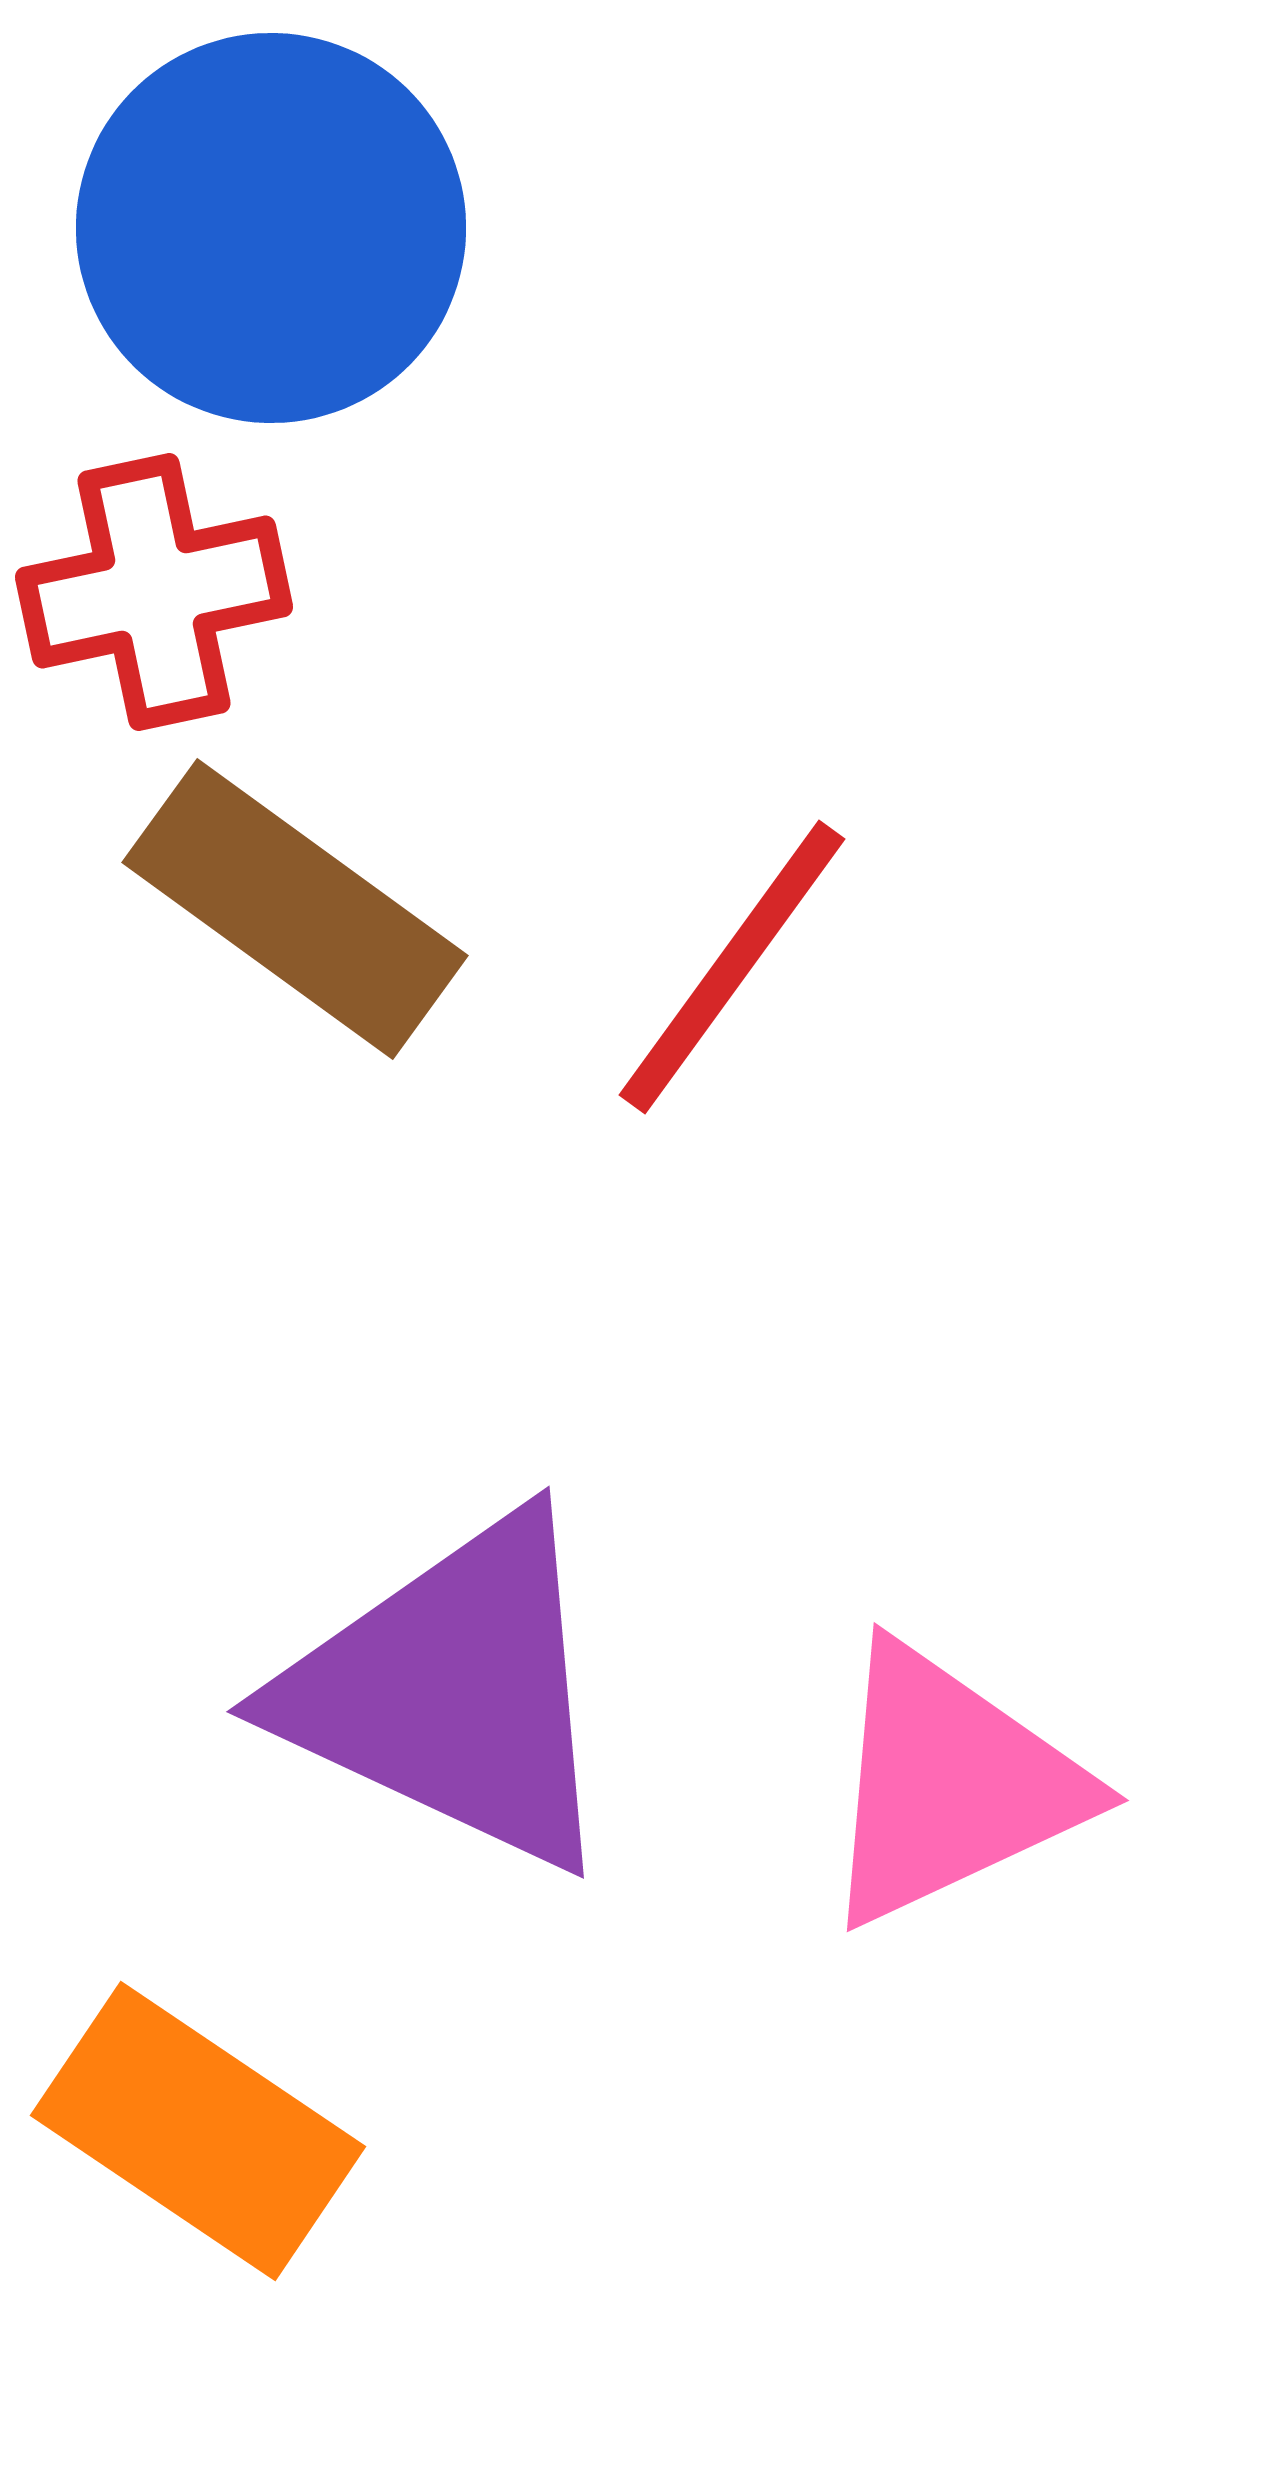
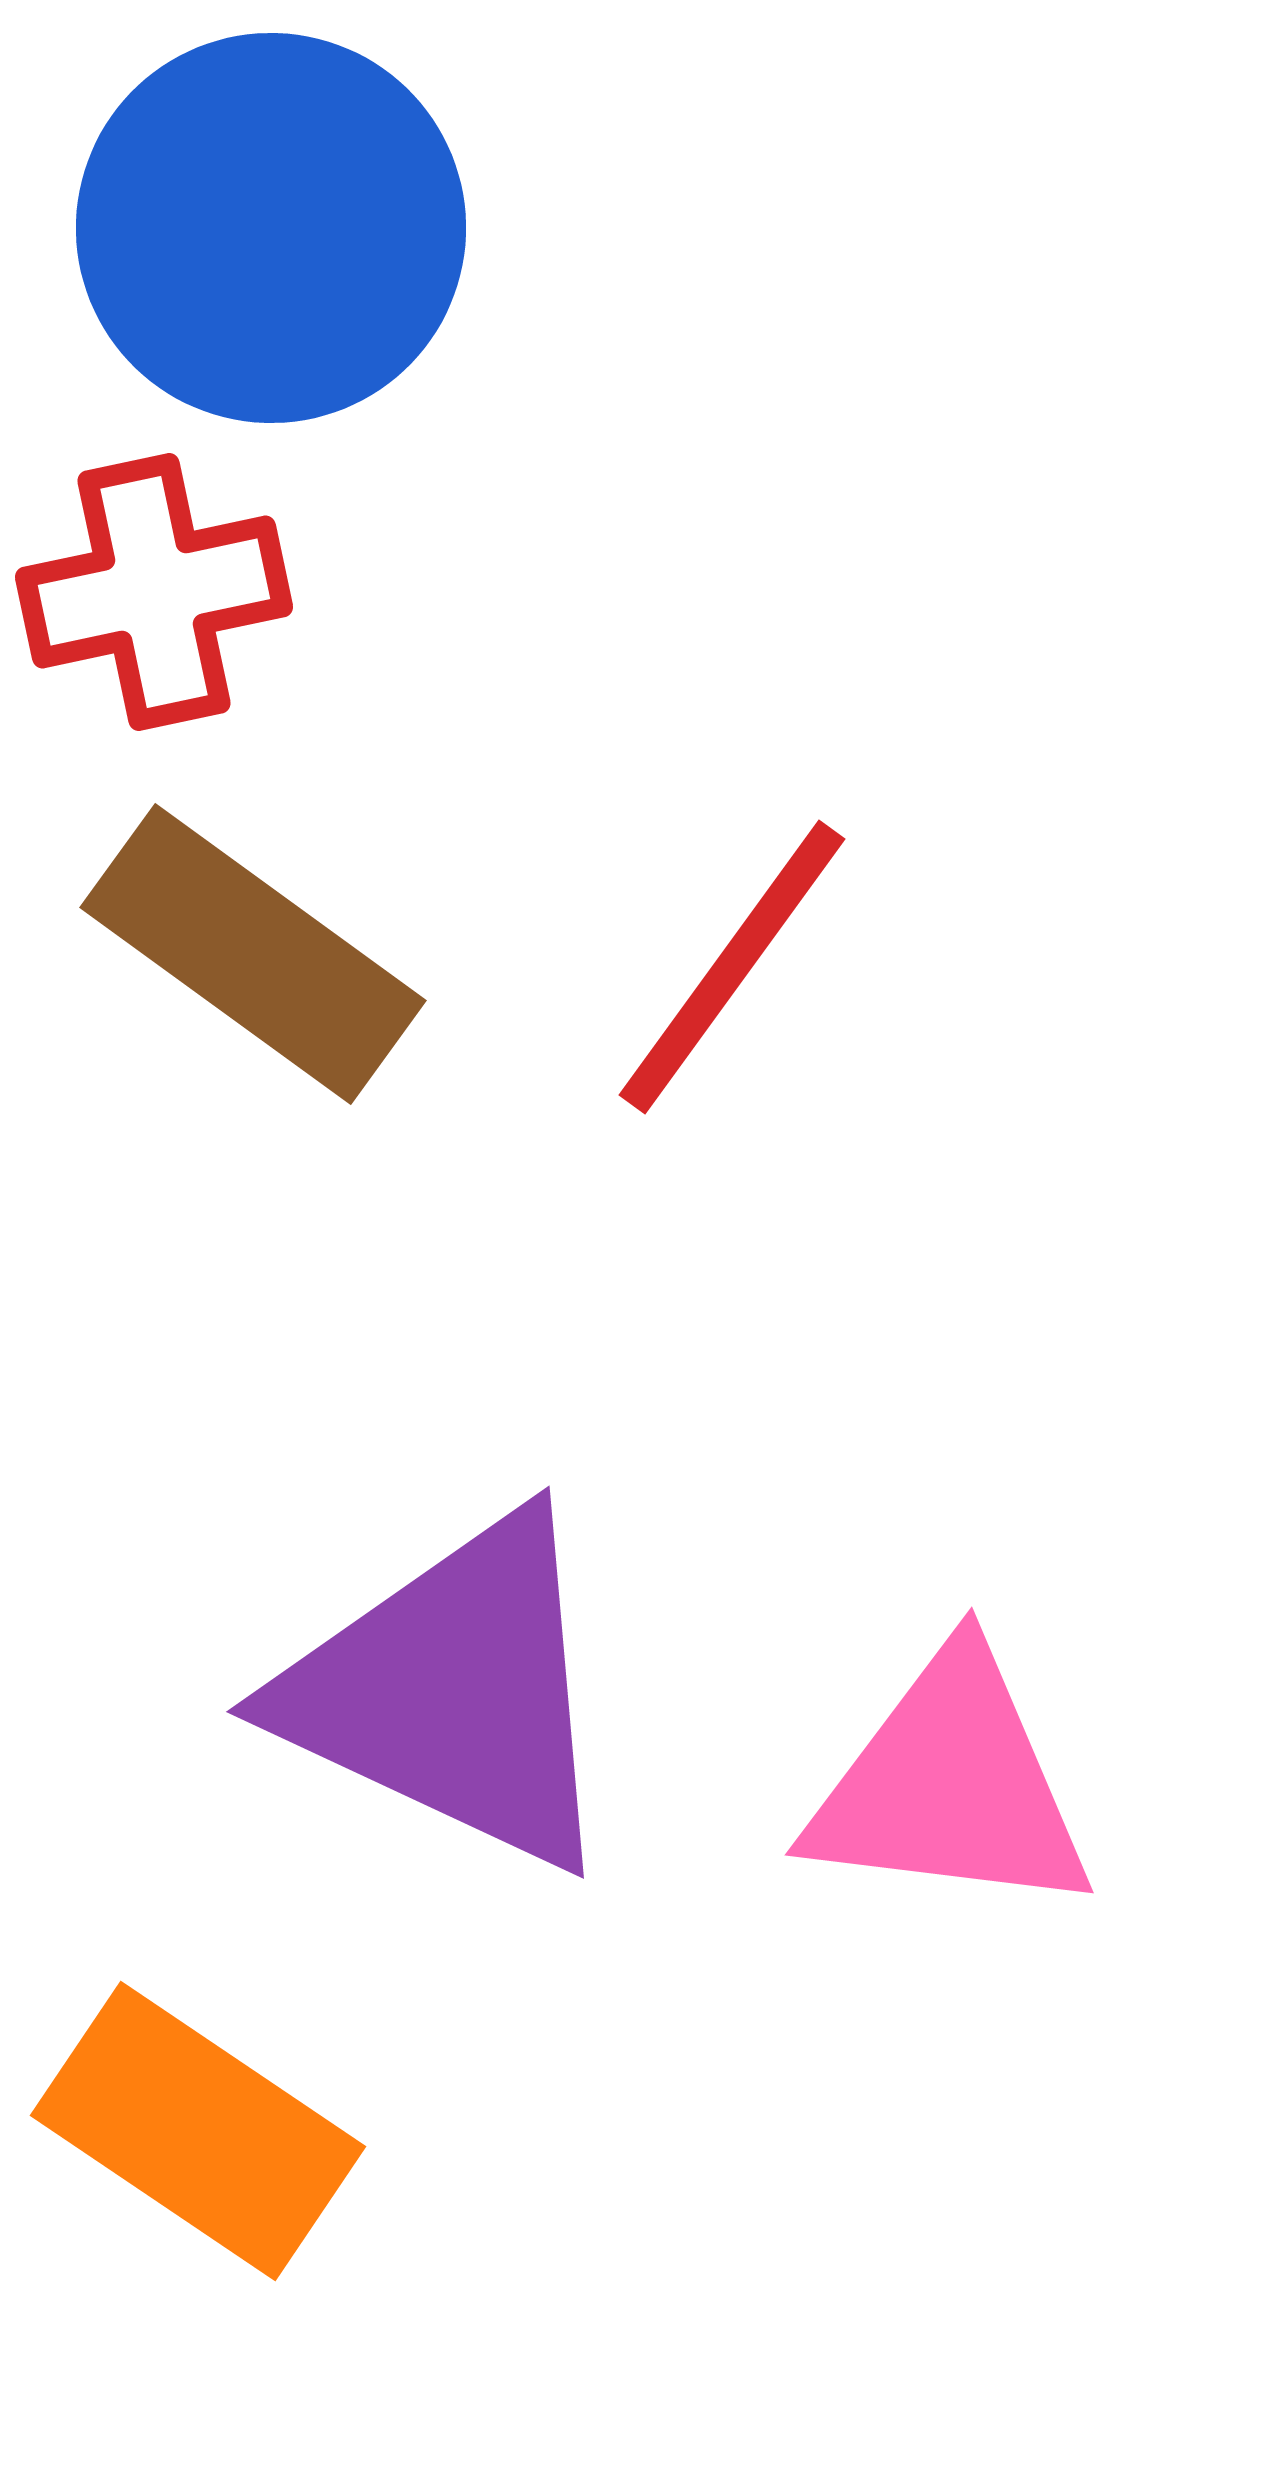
brown rectangle: moved 42 px left, 45 px down
pink triangle: rotated 32 degrees clockwise
